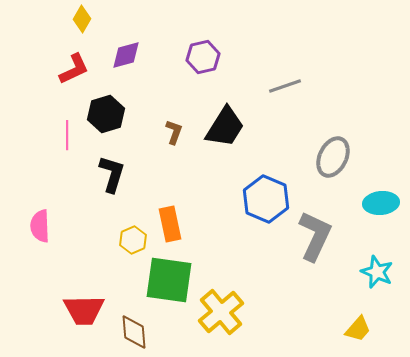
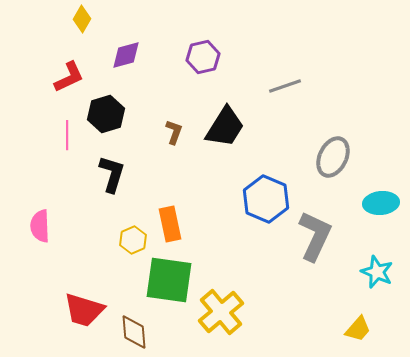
red L-shape: moved 5 px left, 8 px down
red trapezoid: rotated 18 degrees clockwise
